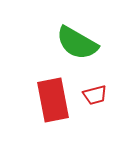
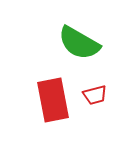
green semicircle: moved 2 px right
